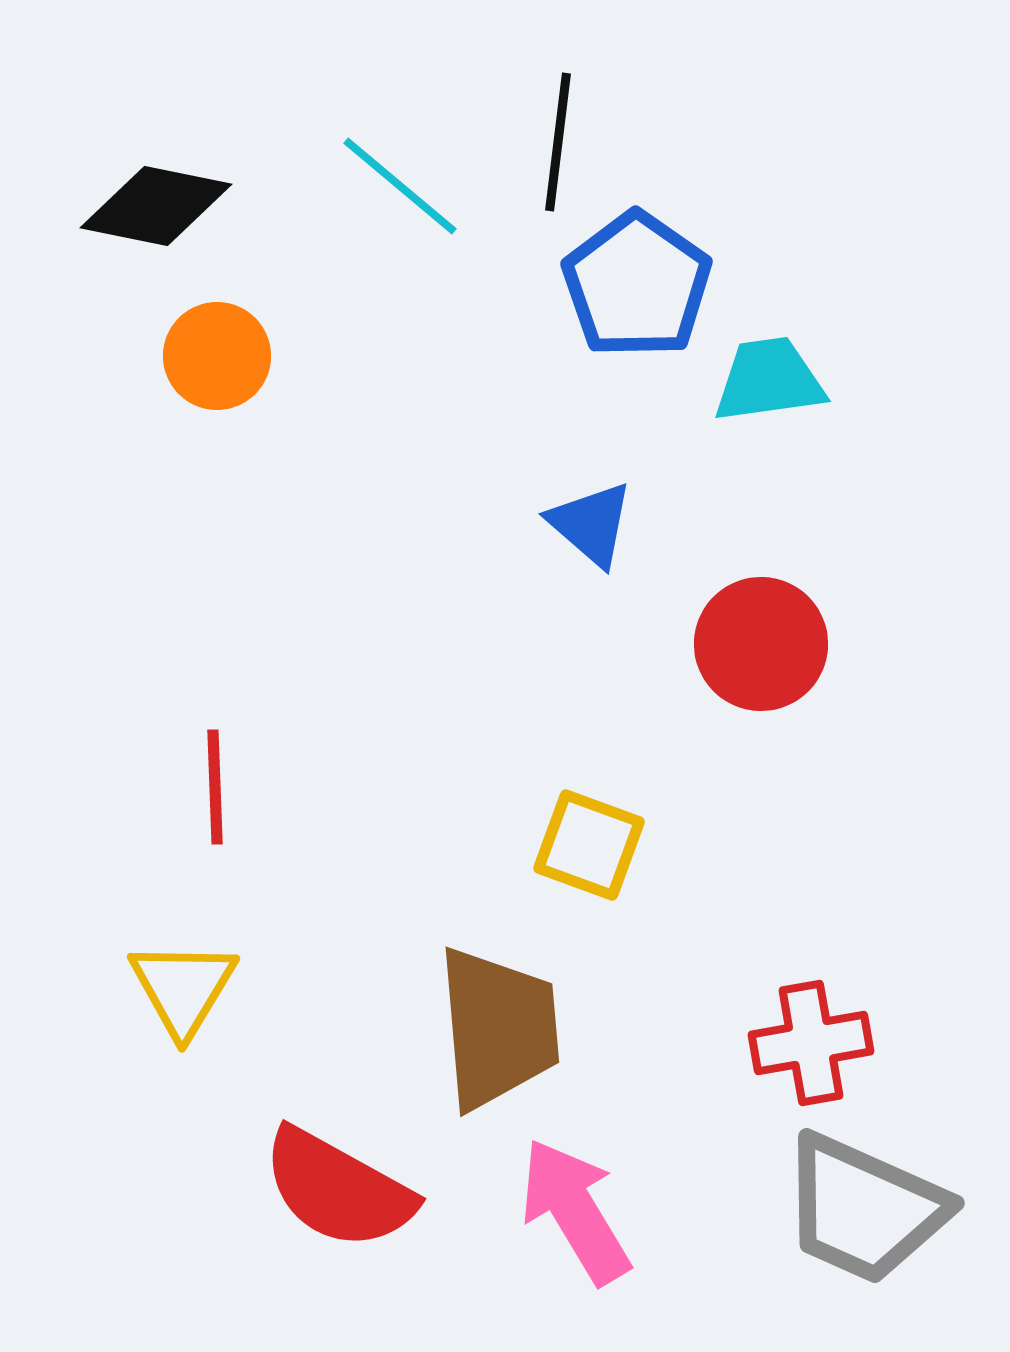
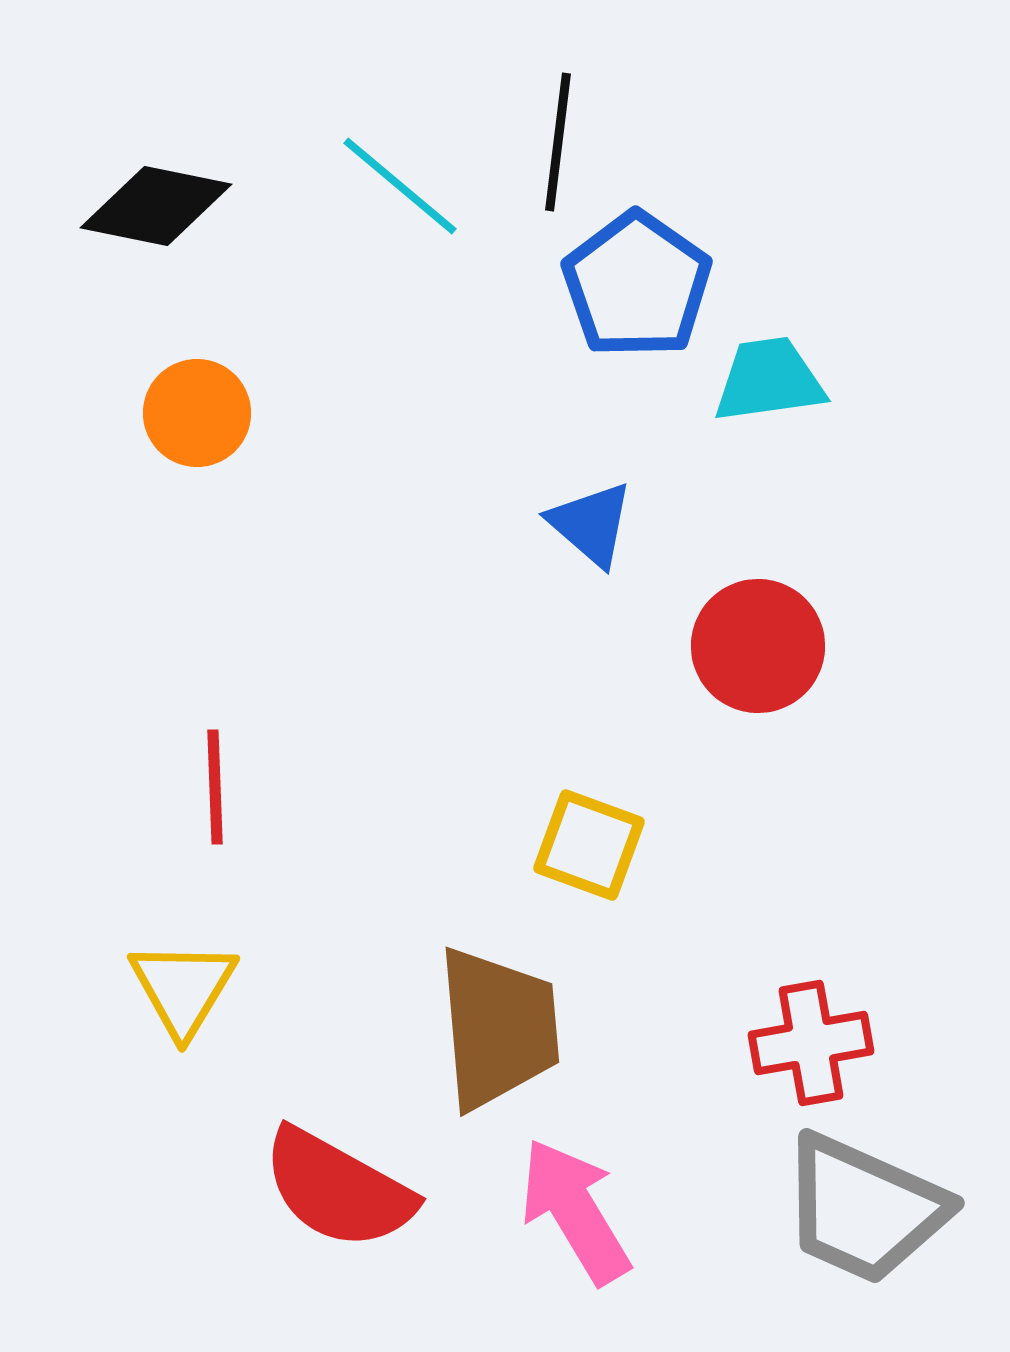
orange circle: moved 20 px left, 57 px down
red circle: moved 3 px left, 2 px down
